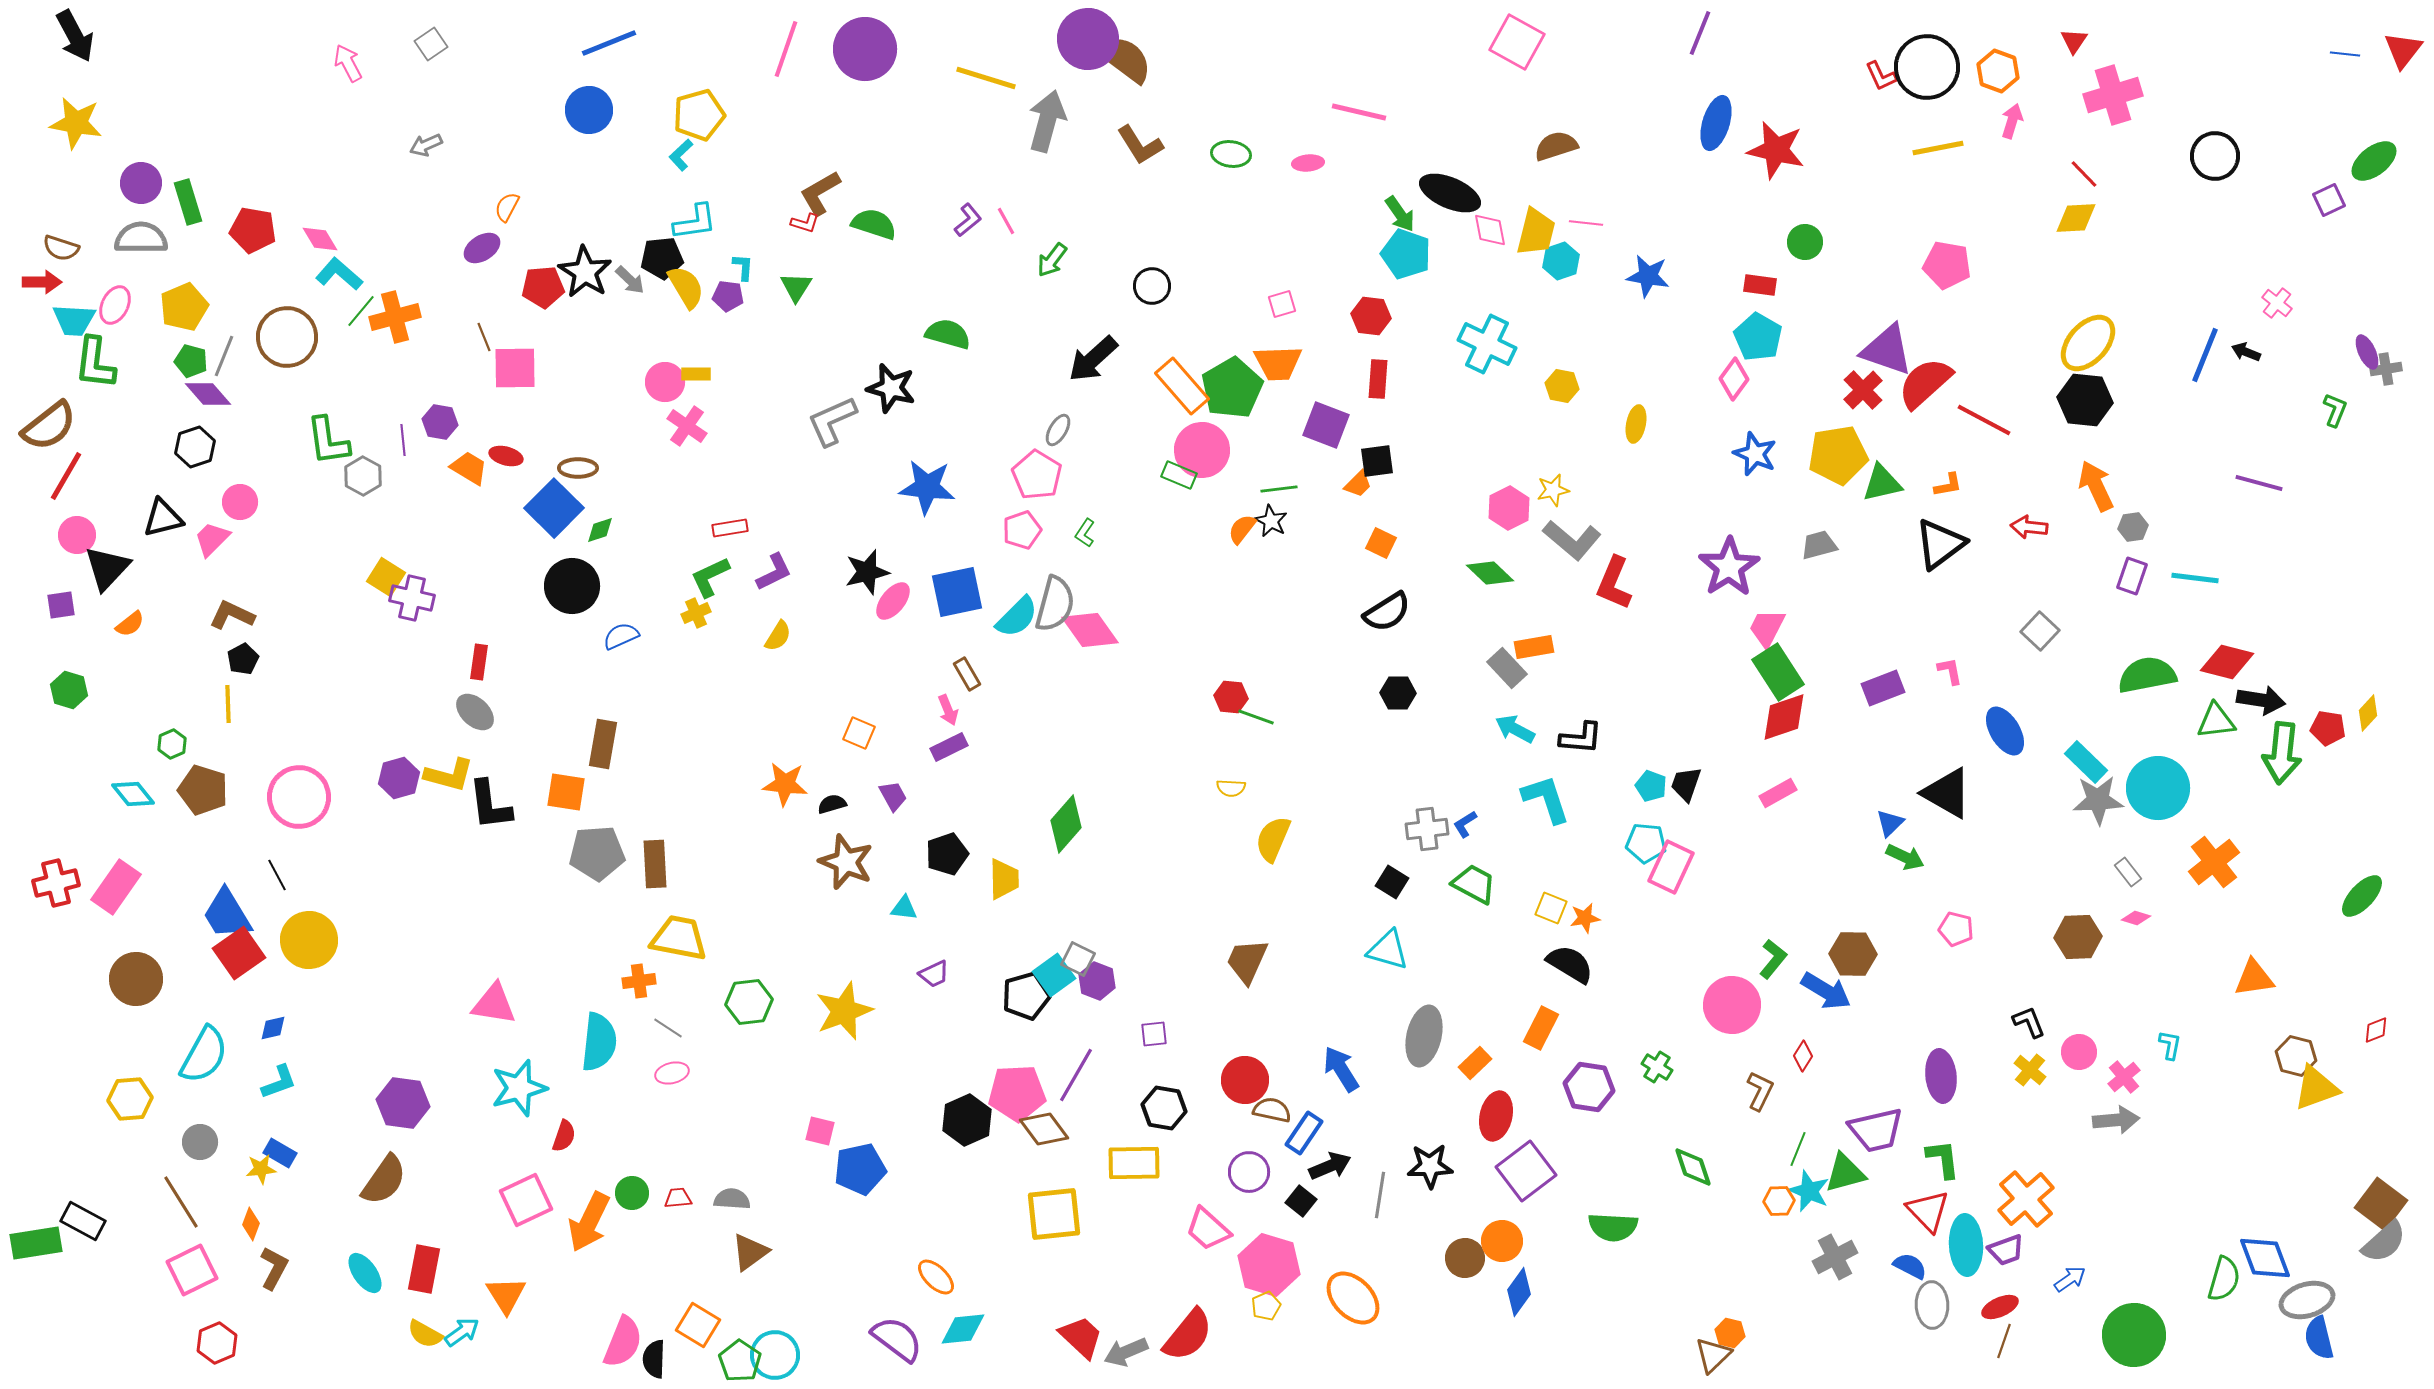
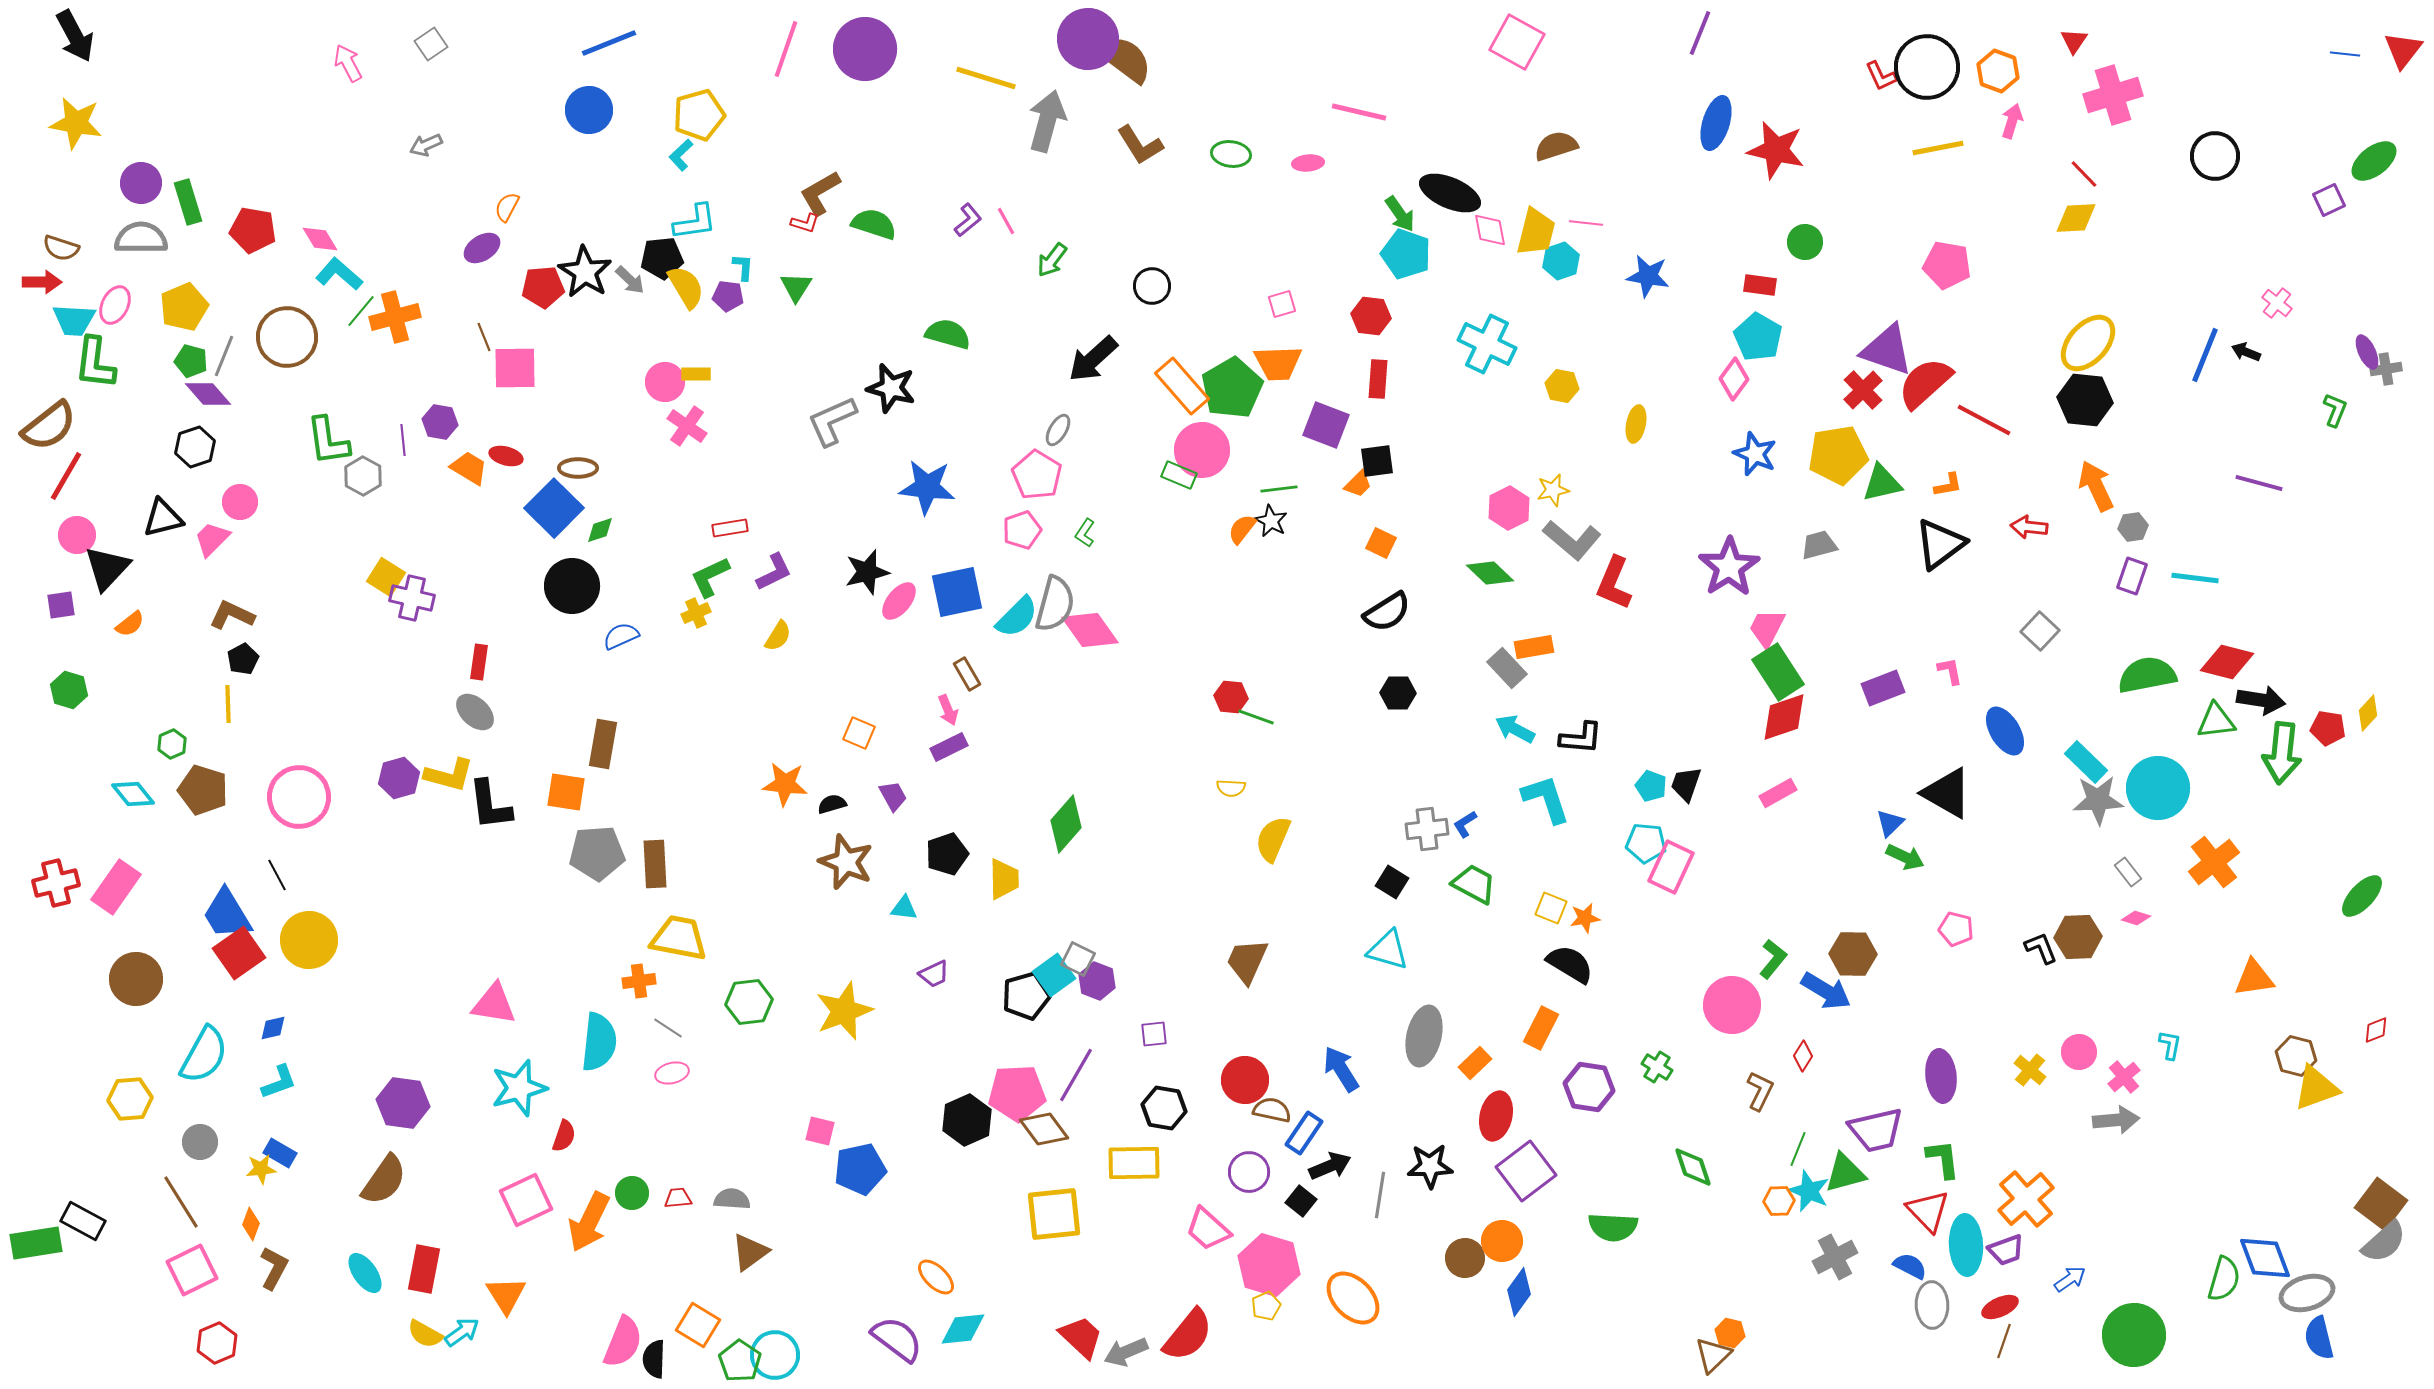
pink ellipse at (893, 601): moved 6 px right
black L-shape at (2029, 1022): moved 12 px right, 74 px up
gray ellipse at (2307, 1300): moved 7 px up
